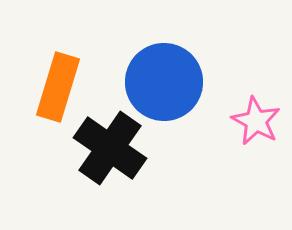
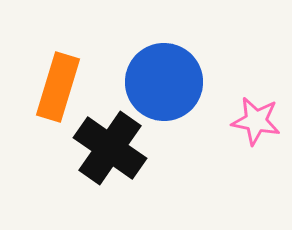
pink star: rotated 18 degrees counterclockwise
